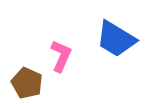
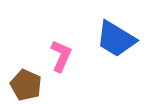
brown pentagon: moved 1 px left, 2 px down
